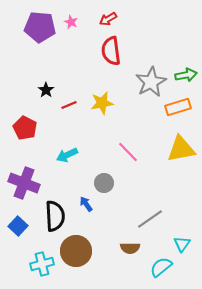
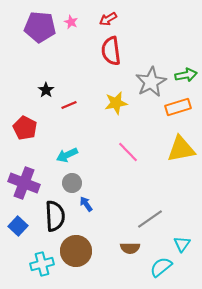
yellow star: moved 14 px right
gray circle: moved 32 px left
